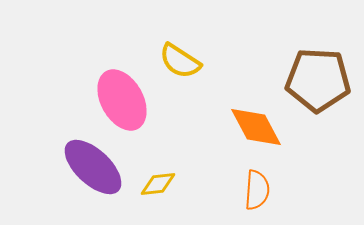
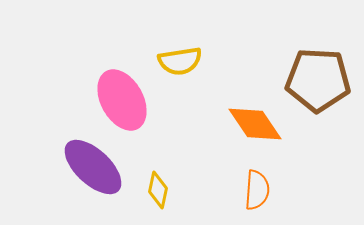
yellow semicircle: rotated 42 degrees counterclockwise
orange diamond: moved 1 px left, 3 px up; rotated 6 degrees counterclockwise
yellow diamond: moved 6 px down; rotated 72 degrees counterclockwise
